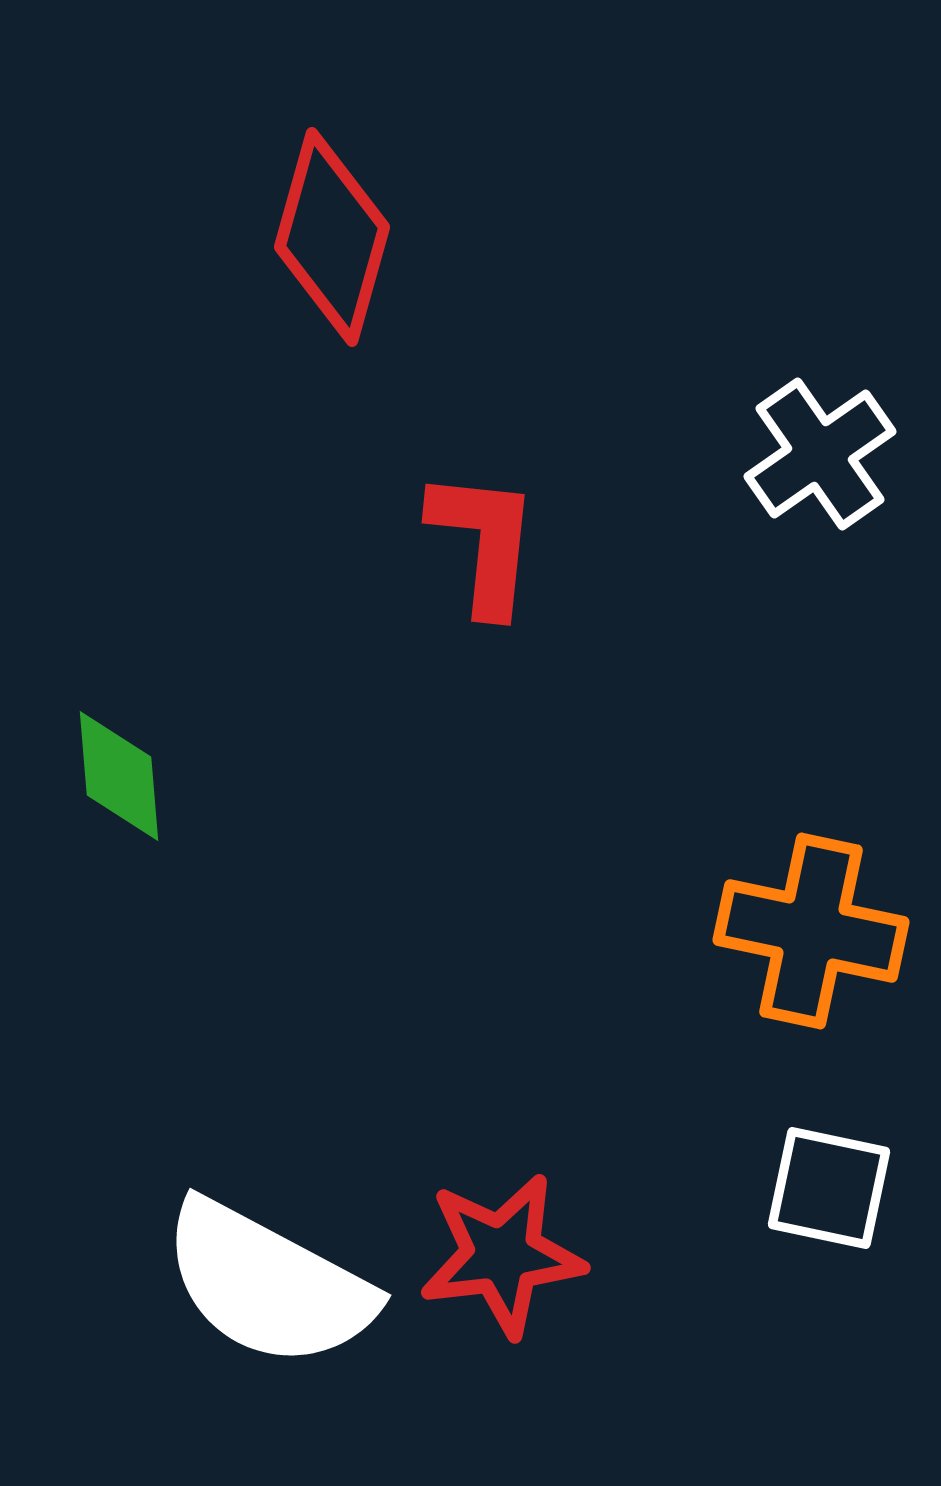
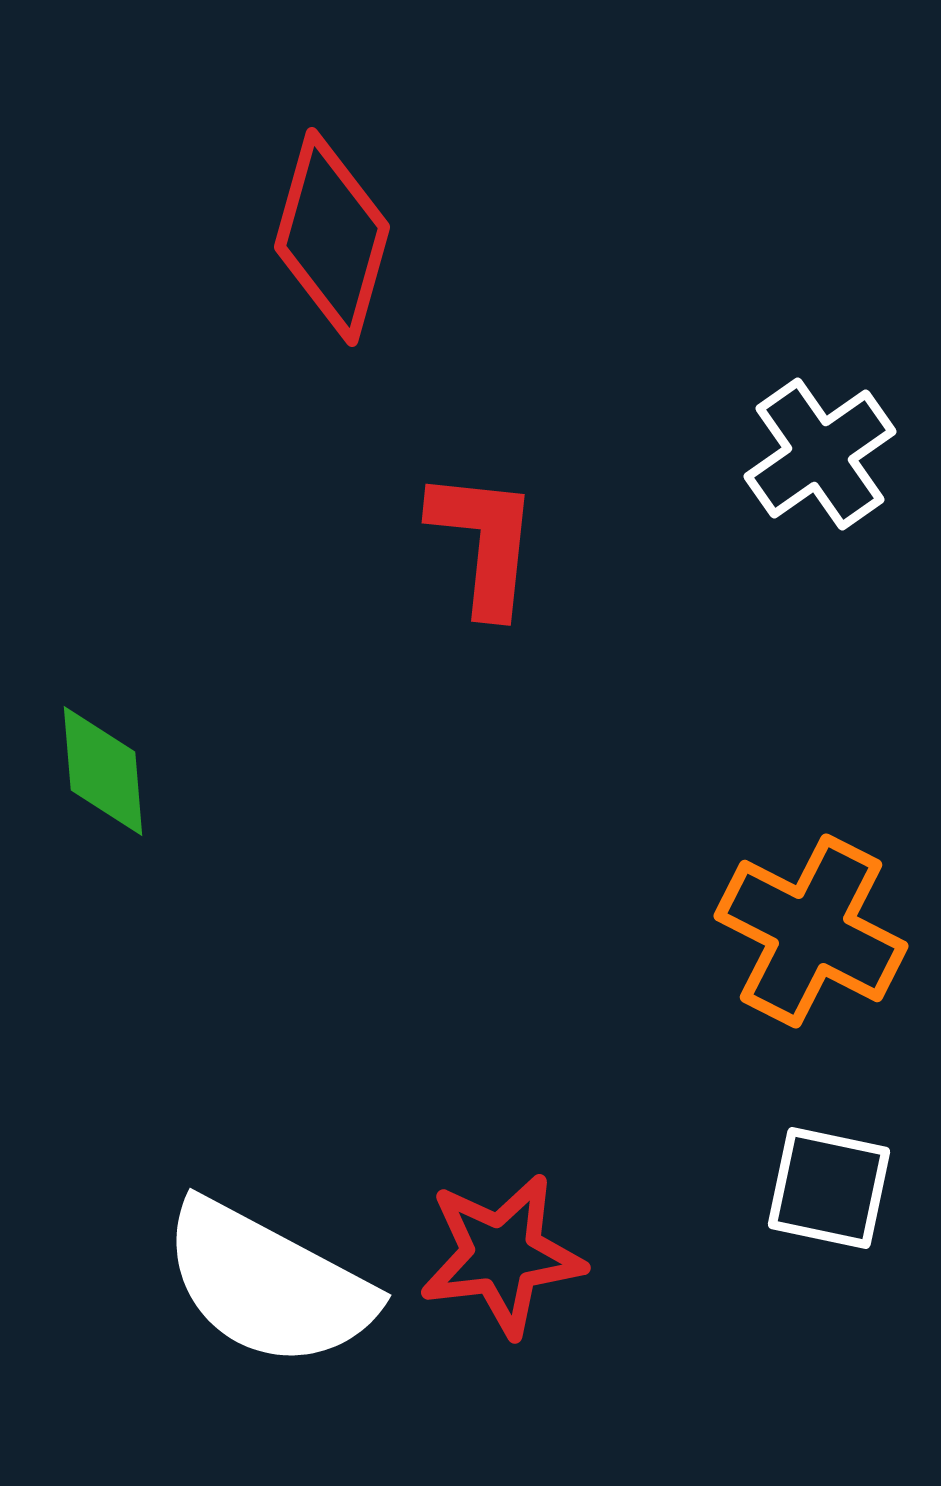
green diamond: moved 16 px left, 5 px up
orange cross: rotated 15 degrees clockwise
